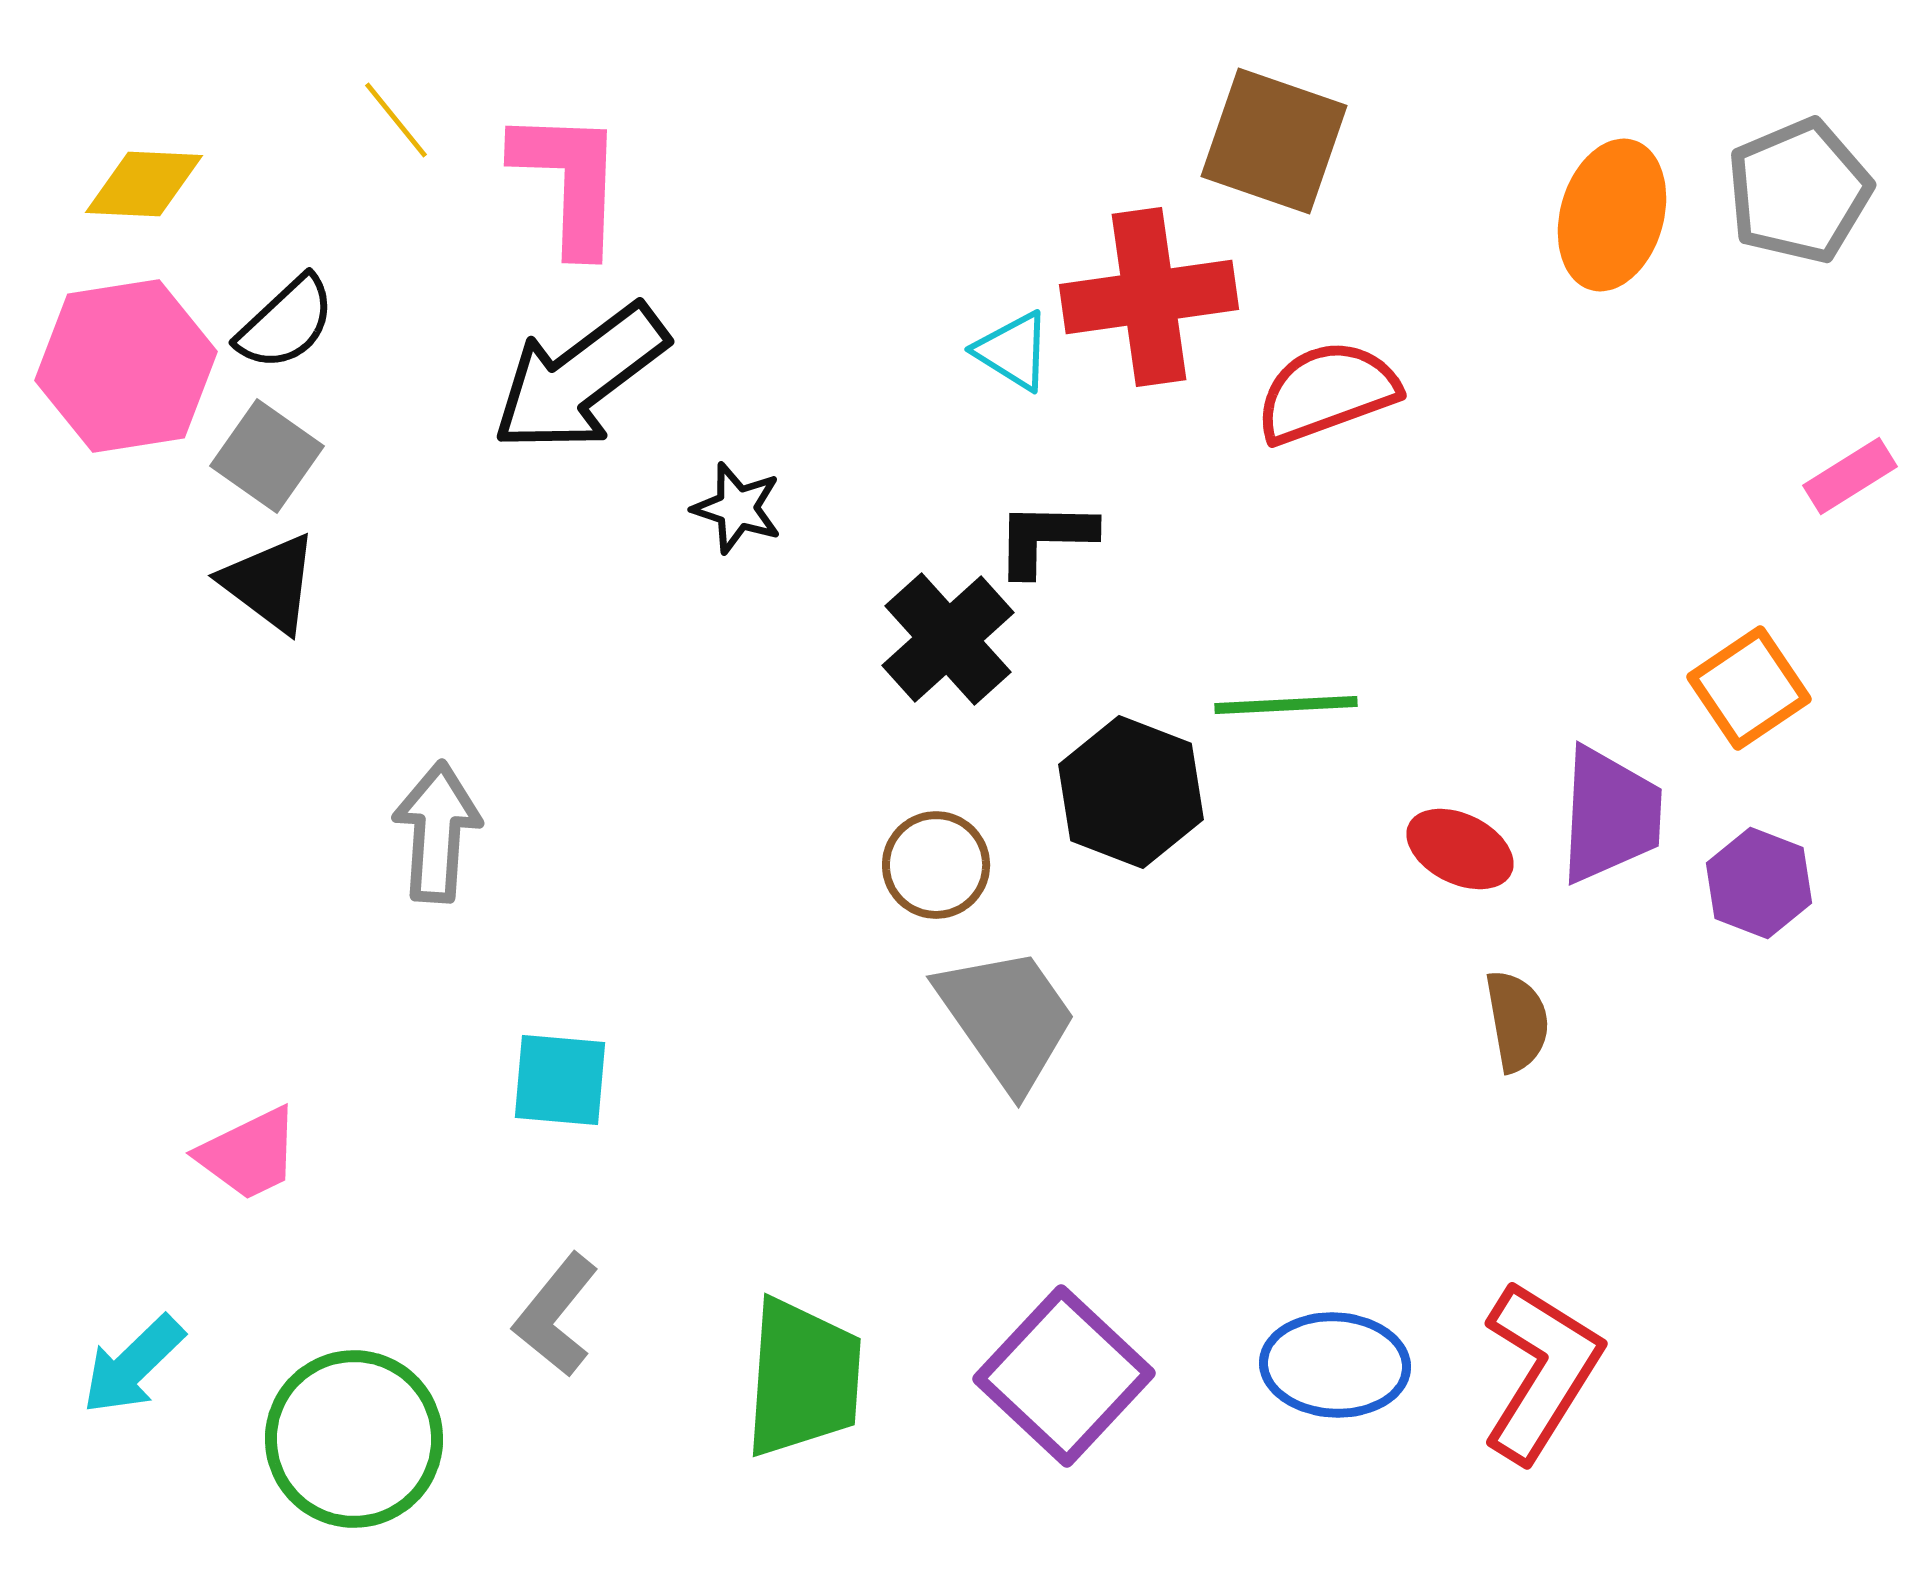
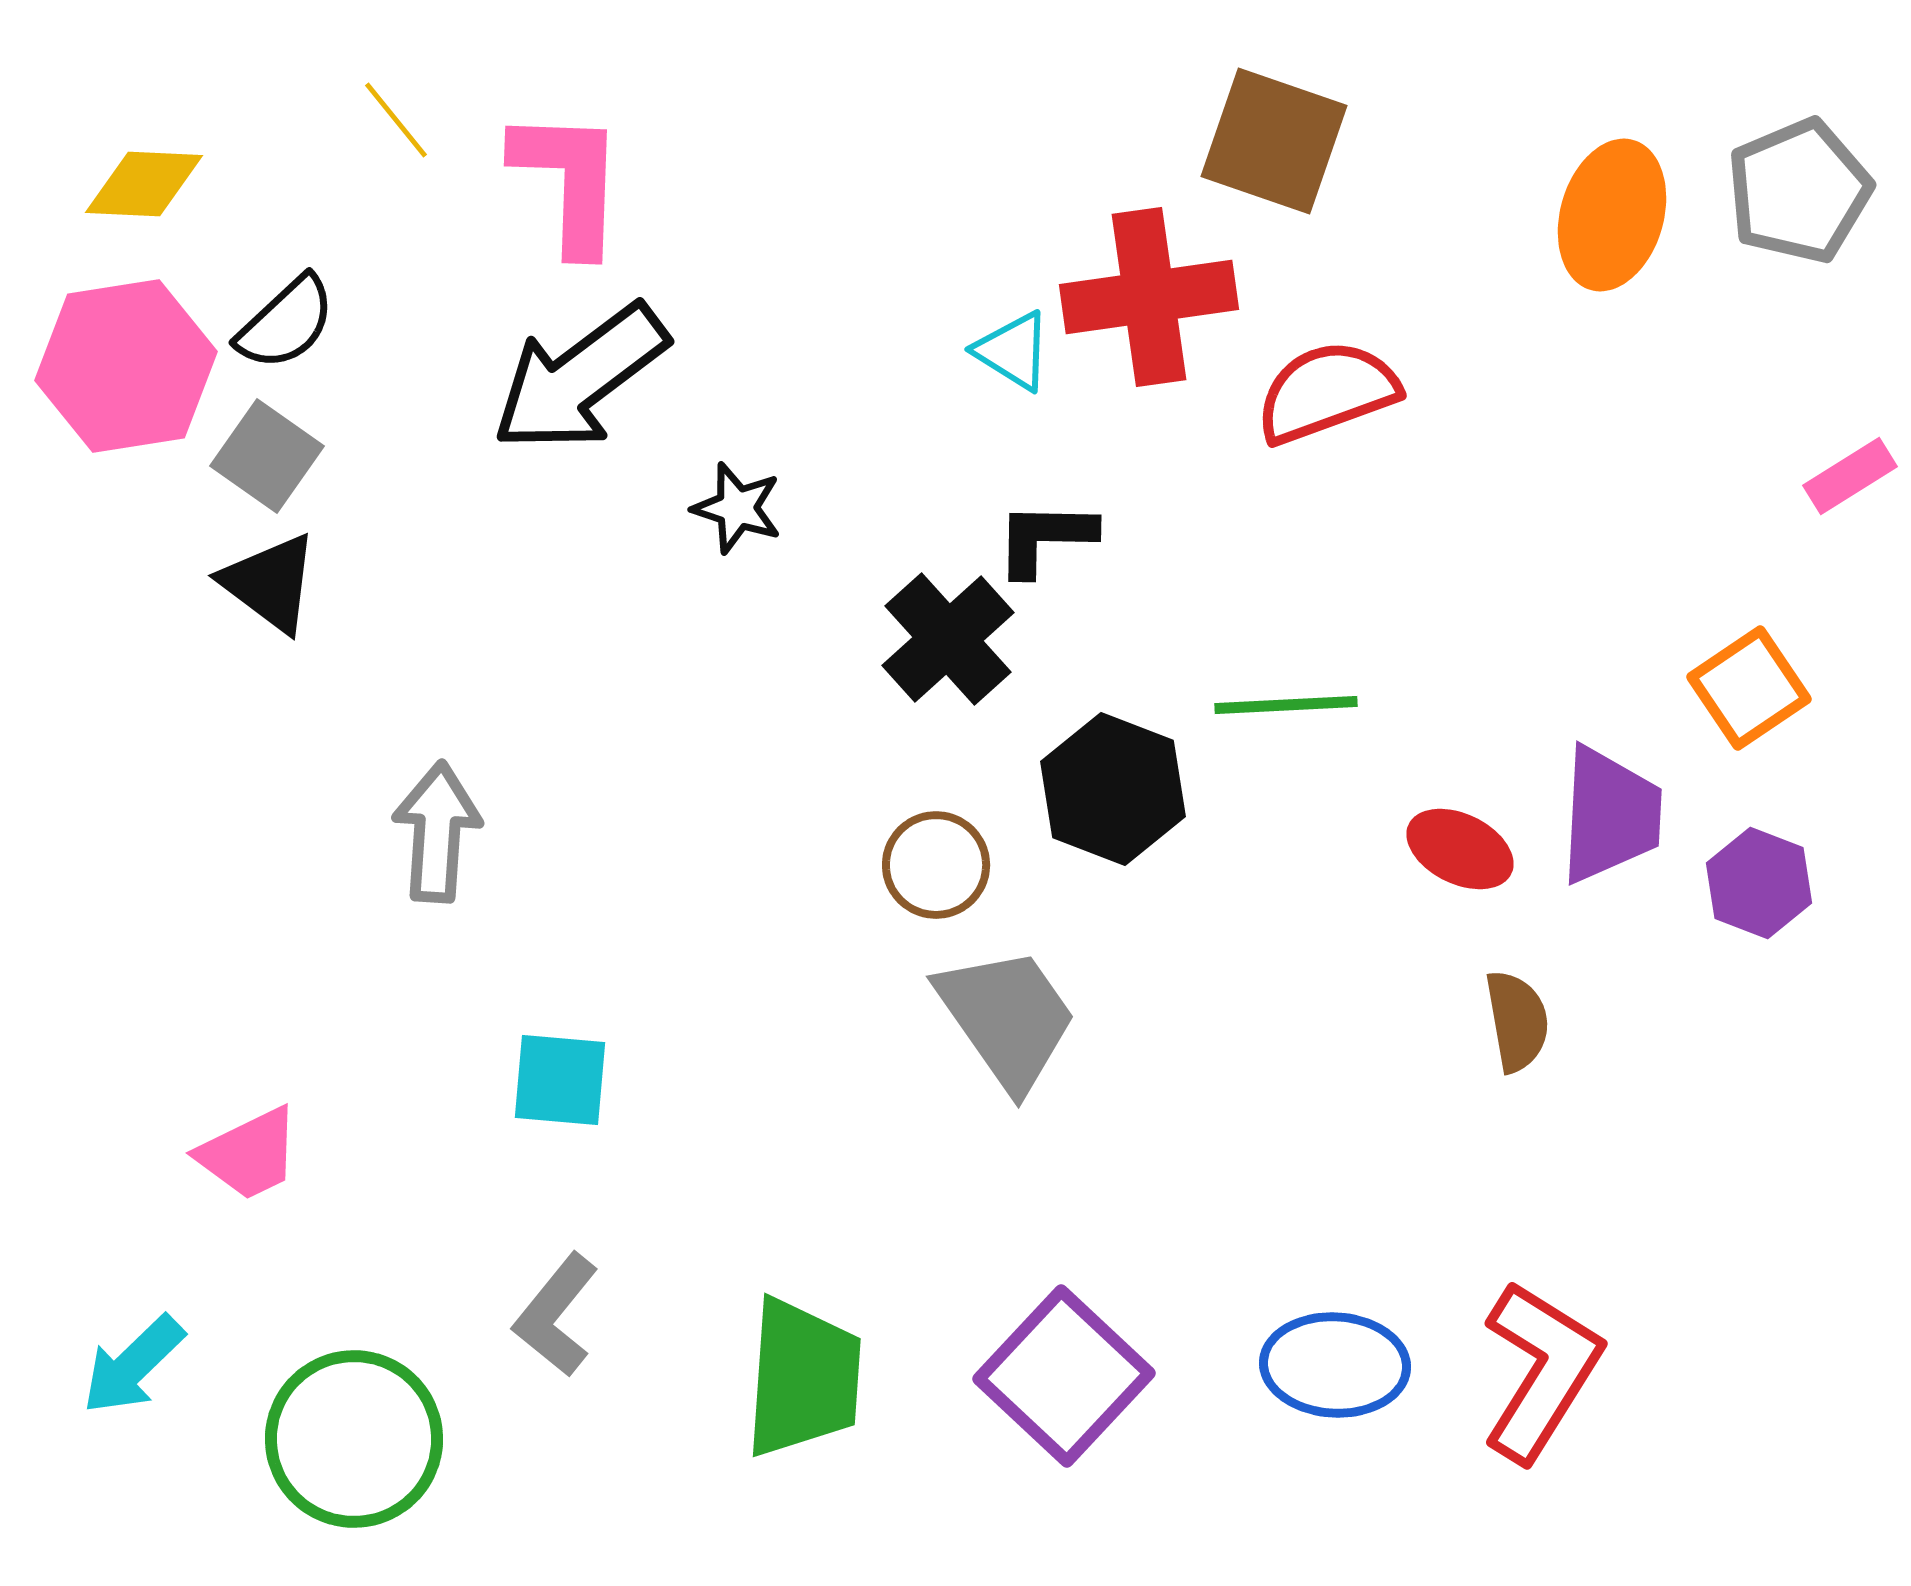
black hexagon: moved 18 px left, 3 px up
